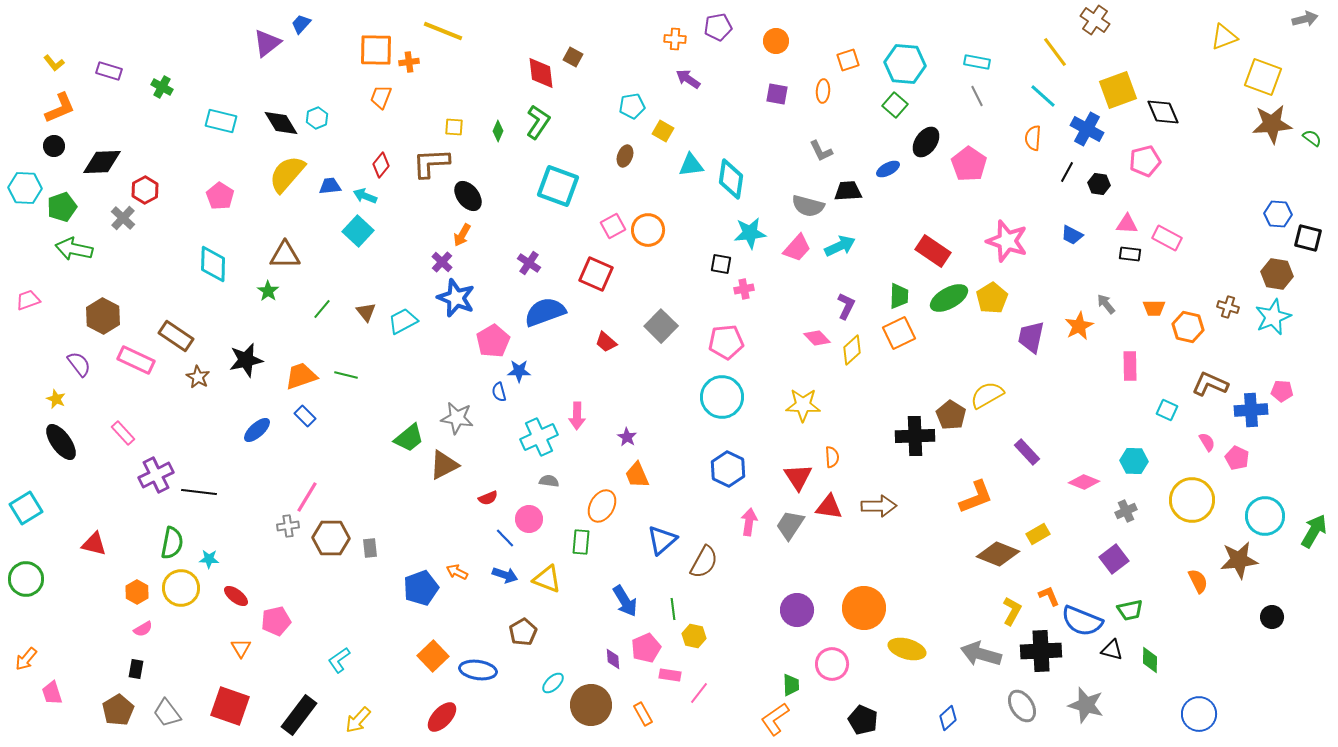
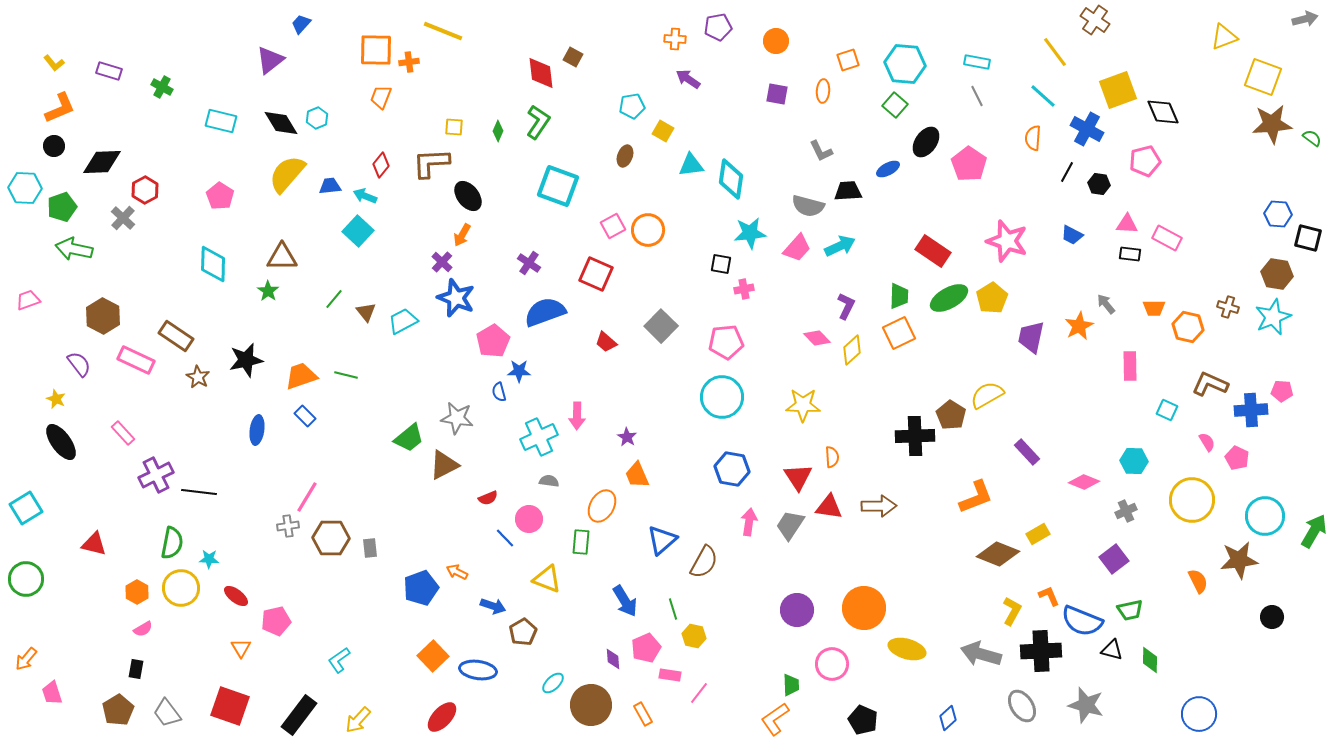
purple triangle at (267, 43): moved 3 px right, 17 px down
brown triangle at (285, 255): moved 3 px left, 2 px down
green line at (322, 309): moved 12 px right, 10 px up
blue ellipse at (257, 430): rotated 40 degrees counterclockwise
blue hexagon at (728, 469): moved 4 px right; rotated 16 degrees counterclockwise
blue arrow at (505, 575): moved 12 px left, 31 px down
green line at (673, 609): rotated 10 degrees counterclockwise
